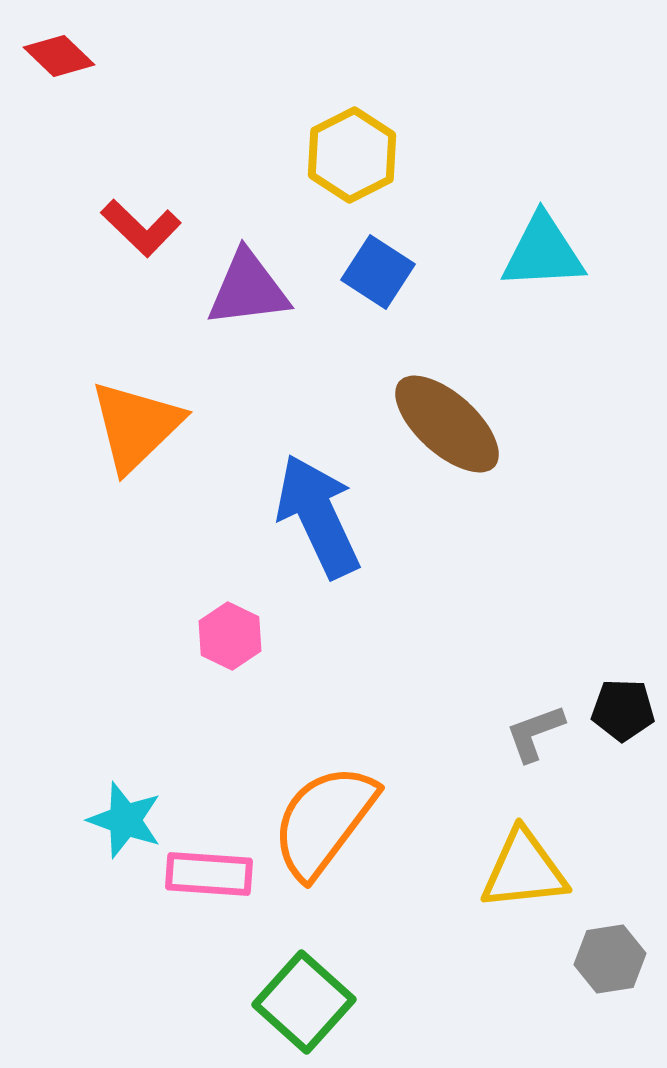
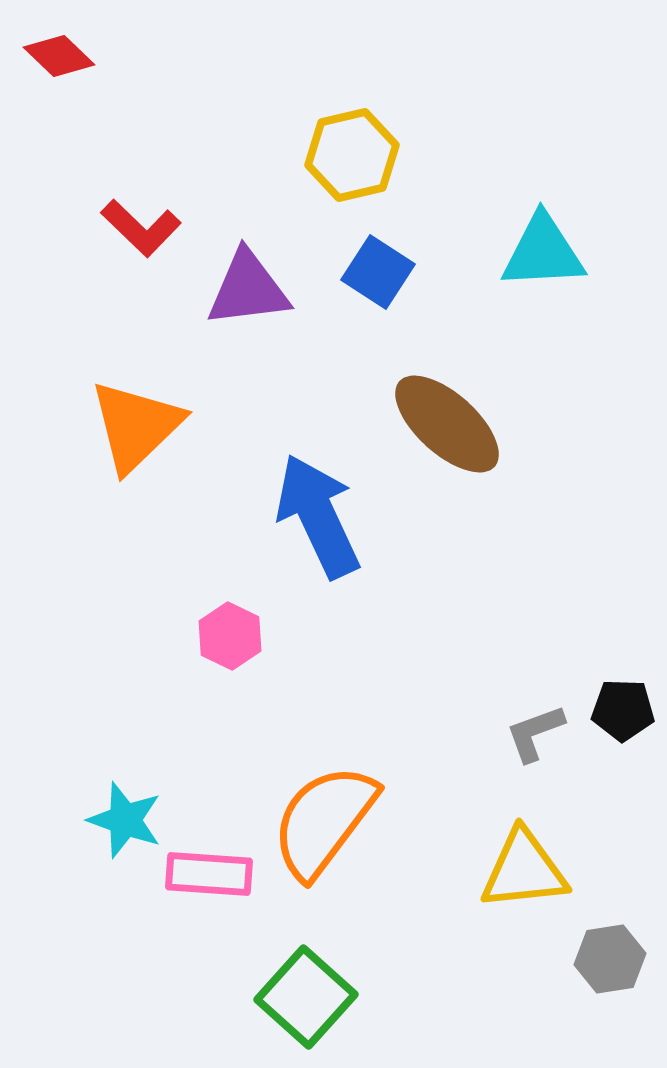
yellow hexagon: rotated 14 degrees clockwise
green square: moved 2 px right, 5 px up
